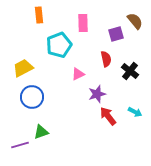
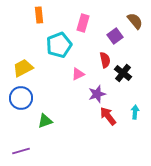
pink rectangle: rotated 18 degrees clockwise
purple square: moved 1 px left, 2 px down; rotated 21 degrees counterclockwise
red semicircle: moved 1 px left, 1 px down
black cross: moved 7 px left, 2 px down
blue circle: moved 11 px left, 1 px down
cyan arrow: rotated 112 degrees counterclockwise
green triangle: moved 4 px right, 11 px up
purple line: moved 1 px right, 6 px down
